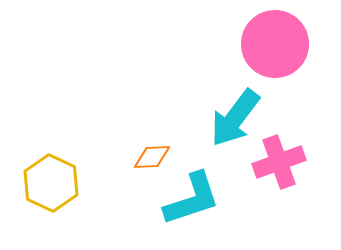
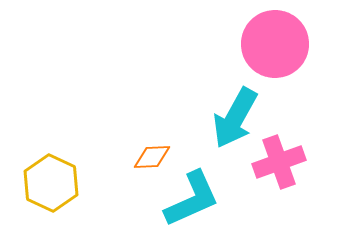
cyan arrow: rotated 8 degrees counterclockwise
cyan L-shape: rotated 6 degrees counterclockwise
